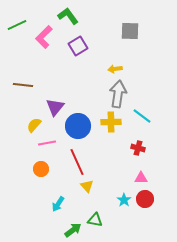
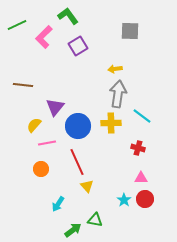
yellow cross: moved 1 px down
